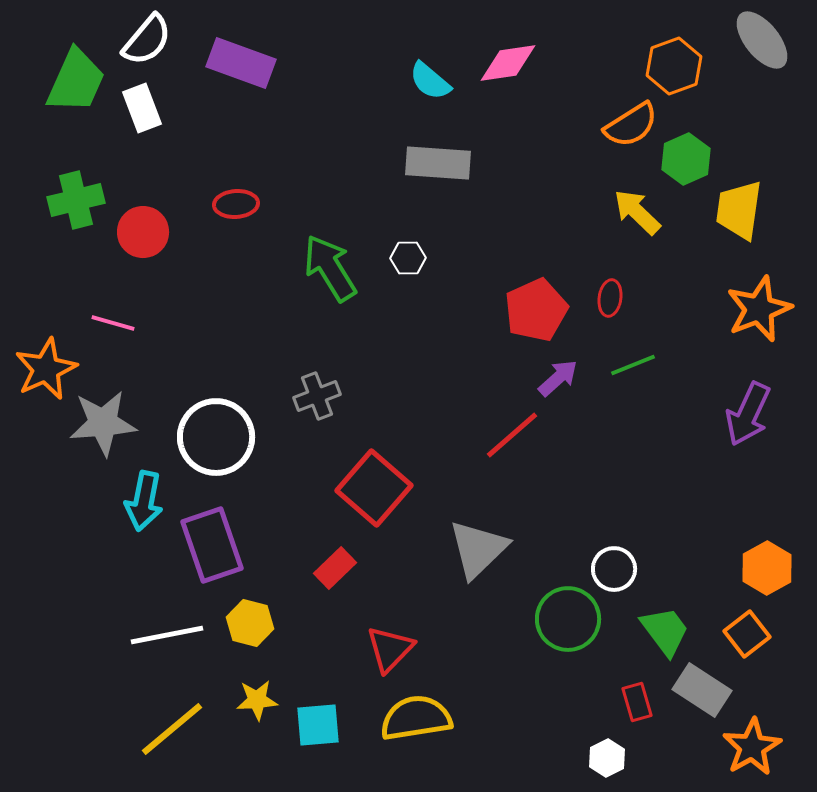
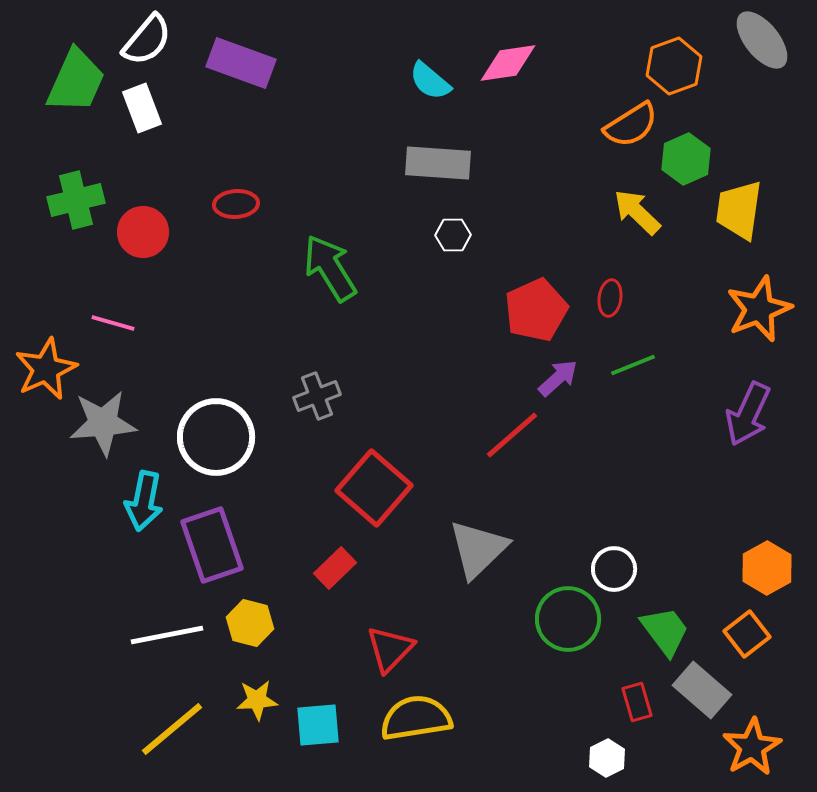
white hexagon at (408, 258): moved 45 px right, 23 px up
gray rectangle at (702, 690): rotated 8 degrees clockwise
